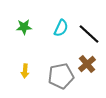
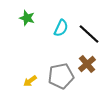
green star: moved 3 px right, 9 px up; rotated 21 degrees clockwise
yellow arrow: moved 5 px right, 10 px down; rotated 48 degrees clockwise
